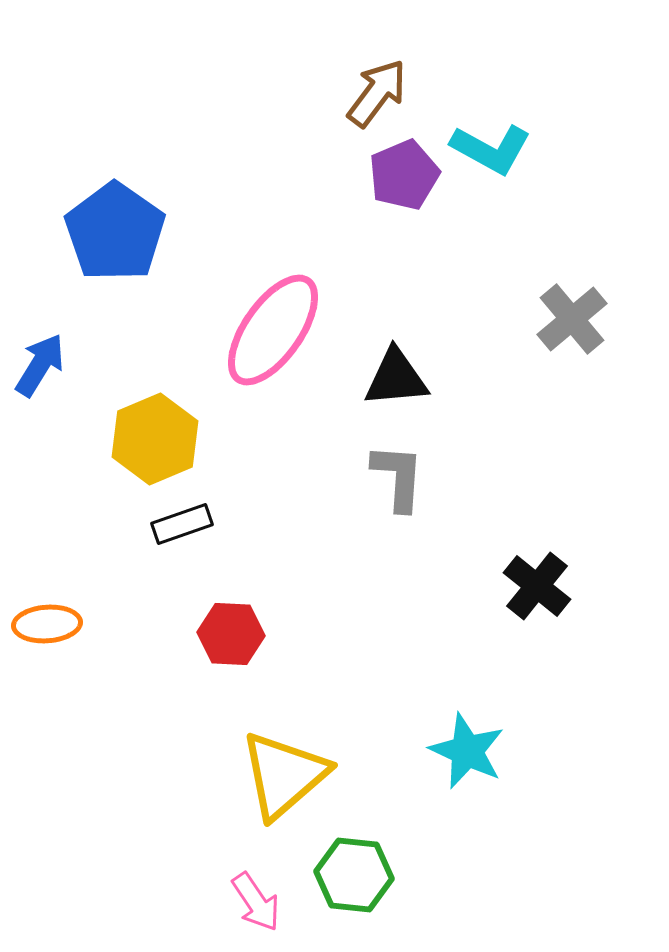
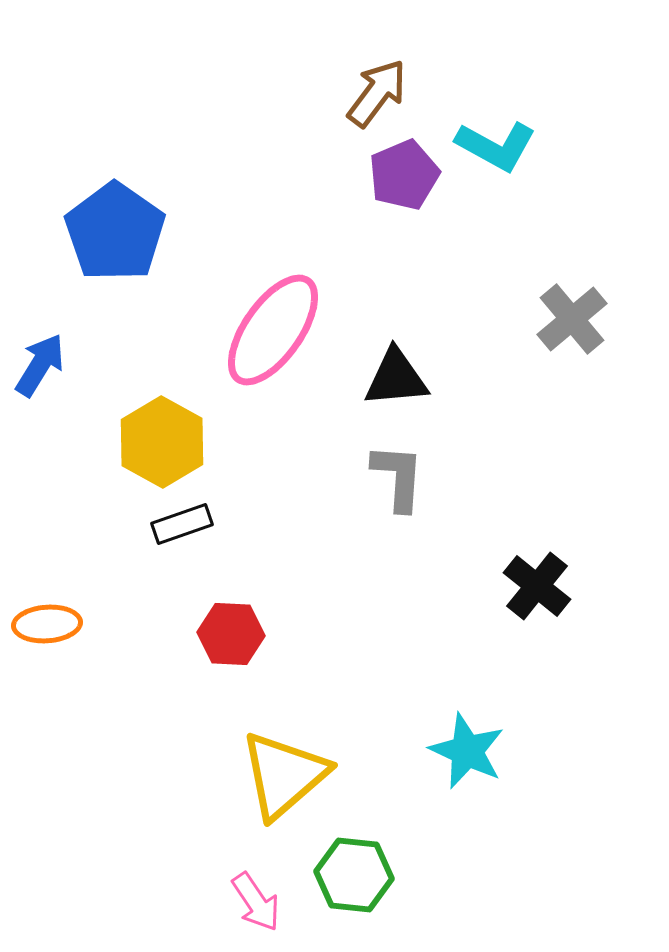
cyan L-shape: moved 5 px right, 3 px up
yellow hexagon: moved 7 px right, 3 px down; rotated 8 degrees counterclockwise
